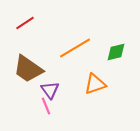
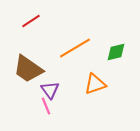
red line: moved 6 px right, 2 px up
